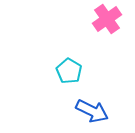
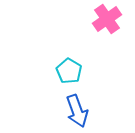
blue arrow: moved 15 px left; rotated 44 degrees clockwise
